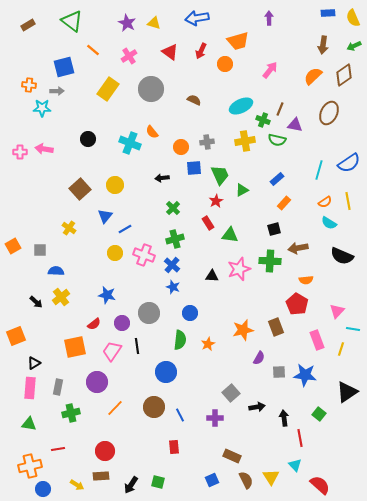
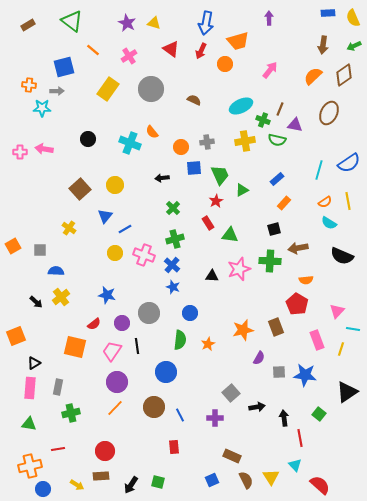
blue arrow at (197, 18): moved 9 px right, 5 px down; rotated 70 degrees counterclockwise
red triangle at (170, 52): moved 1 px right, 3 px up
orange square at (75, 347): rotated 25 degrees clockwise
purple circle at (97, 382): moved 20 px right
